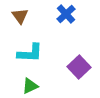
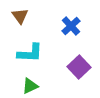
blue cross: moved 5 px right, 12 px down
